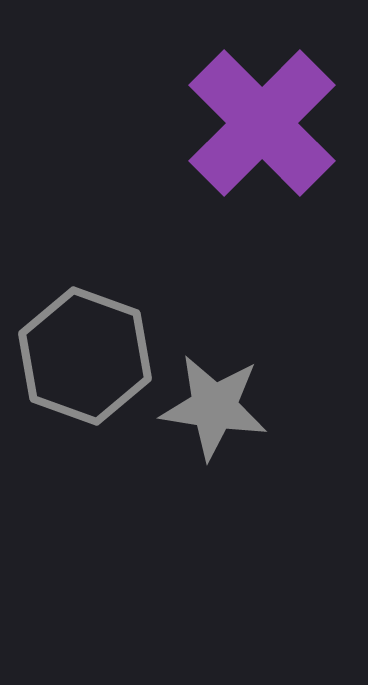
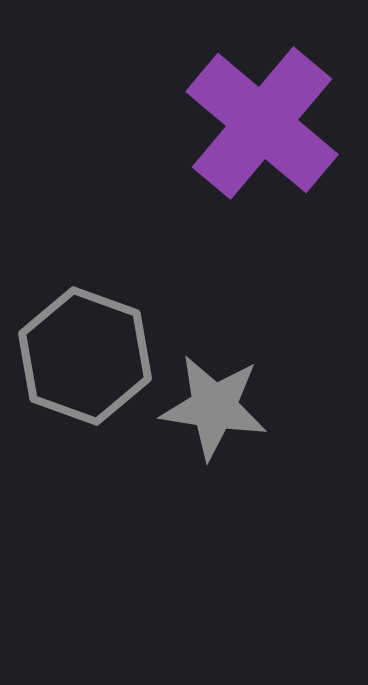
purple cross: rotated 5 degrees counterclockwise
